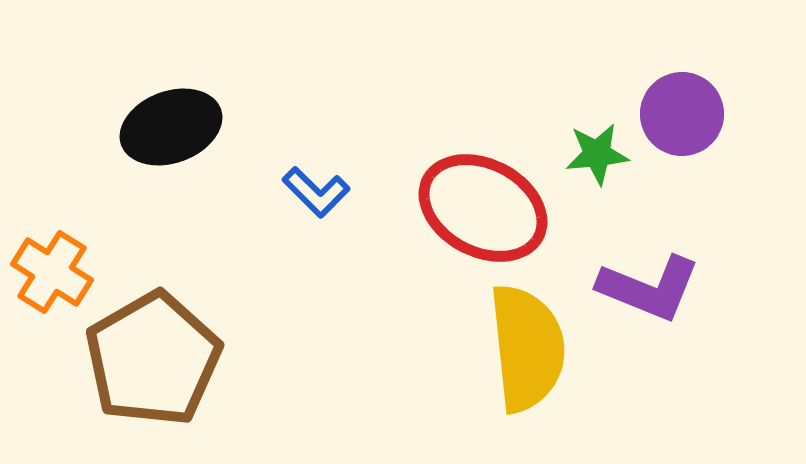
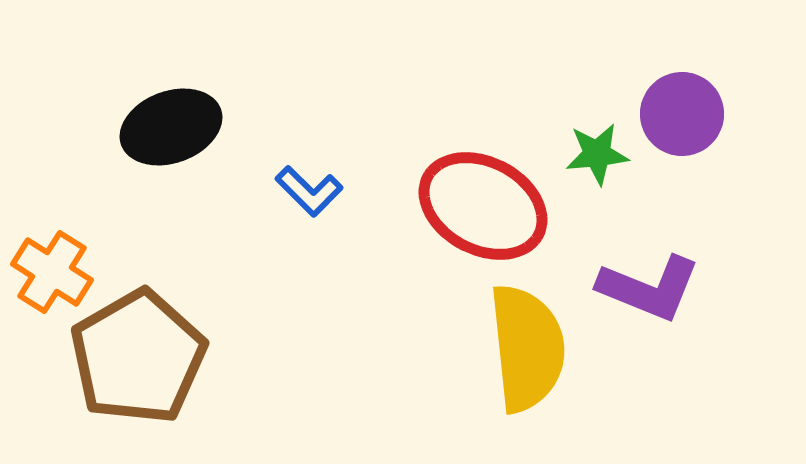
blue L-shape: moved 7 px left, 1 px up
red ellipse: moved 2 px up
brown pentagon: moved 15 px left, 2 px up
